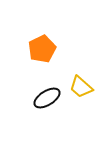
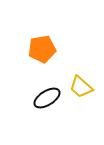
orange pentagon: rotated 16 degrees clockwise
